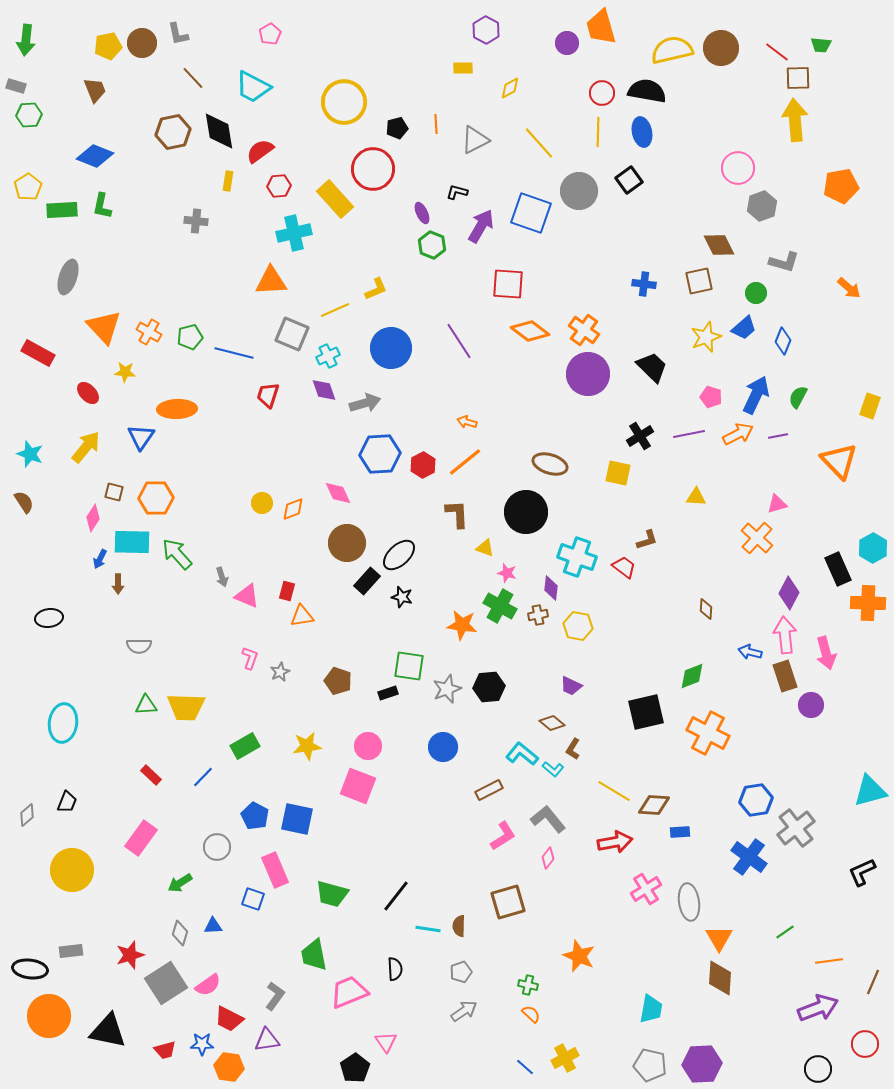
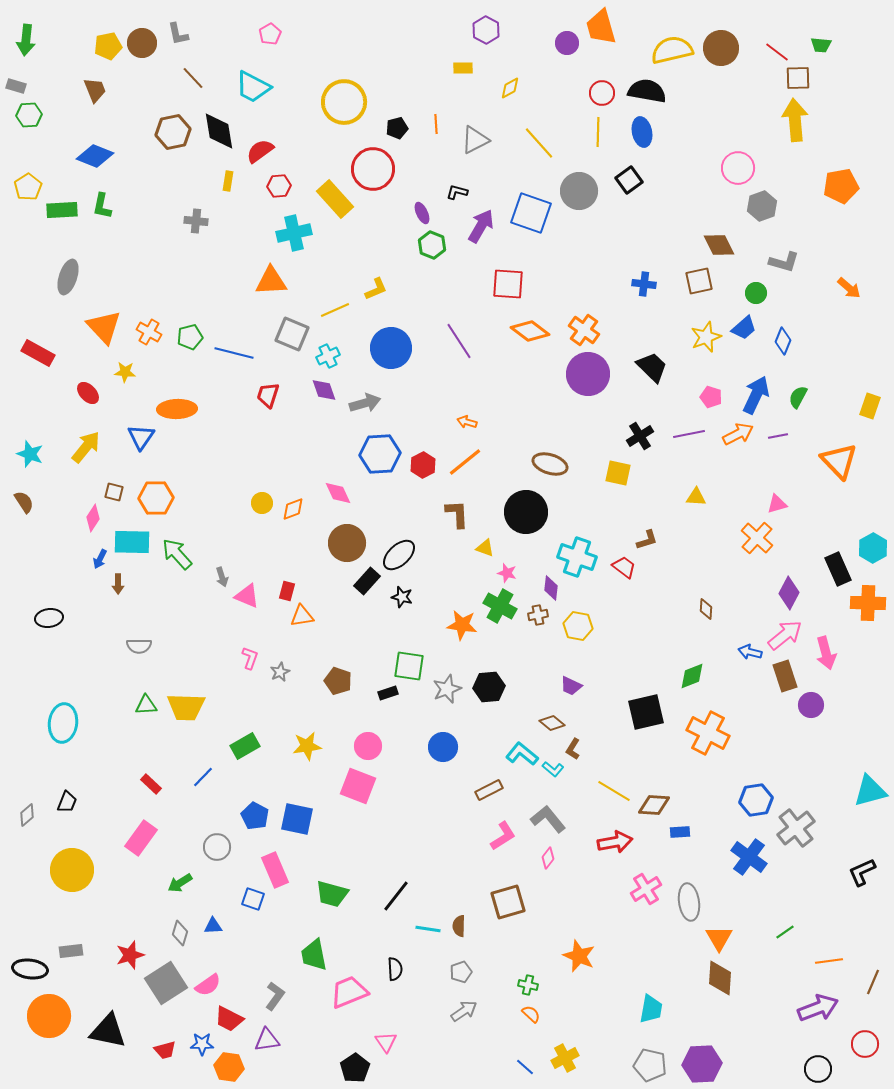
pink arrow at (785, 635): rotated 57 degrees clockwise
red rectangle at (151, 775): moved 9 px down
